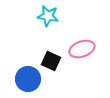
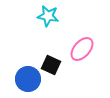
pink ellipse: rotated 30 degrees counterclockwise
black square: moved 4 px down
